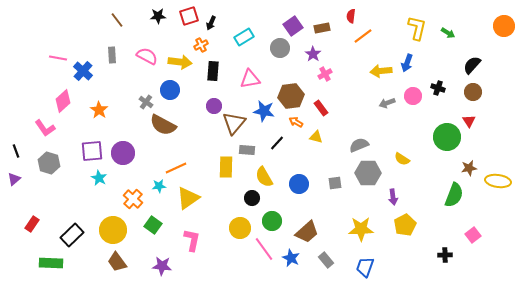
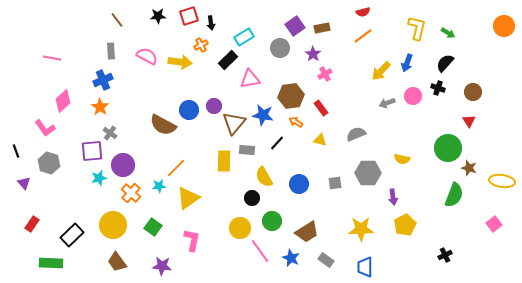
red semicircle at (351, 16): moved 12 px right, 4 px up; rotated 112 degrees counterclockwise
black arrow at (211, 23): rotated 32 degrees counterclockwise
purple square at (293, 26): moved 2 px right
gray rectangle at (112, 55): moved 1 px left, 4 px up
pink line at (58, 58): moved 6 px left
black semicircle at (472, 65): moved 27 px left, 2 px up
blue cross at (83, 71): moved 20 px right, 9 px down; rotated 24 degrees clockwise
black rectangle at (213, 71): moved 15 px right, 11 px up; rotated 42 degrees clockwise
yellow arrow at (381, 71): rotated 40 degrees counterclockwise
blue circle at (170, 90): moved 19 px right, 20 px down
gray cross at (146, 102): moved 36 px left, 31 px down
orange star at (99, 110): moved 1 px right, 3 px up
blue star at (264, 111): moved 1 px left, 4 px down
yellow triangle at (316, 137): moved 4 px right, 3 px down
green circle at (447, 137): moved 1 px right, 11 px down
gray semicircle at (359, 145): moved 3 px left, 11 px up
purple circle at (123, 153): moved 12 px down
yellow semicircle at (402, 159): rotated 21 degrees counterclockwise
yellow rectangle at (226, 167): moved 2 px left, 6 px up
orange line at (176, 168): rotated 20 degrees counterclockwise
brown star at (469, 168): rotated 28 degrees clockwise
cyan star at (99, 178): rotated 28 degrees clockwise
purple triangle at (14, 179): moved 10 px right, 4 px down; rotated 32 degrees counterclockwise
yellow ellipse at (498, 181): moved 4 px right
orange cross at (133, 199): moved 2 px left, 6 px up
green square at (153, 225): moved 2 px down
yellow circle at (113, 230): moved 5 px up
brown trapezoid at (307, 232): rotated 10 degrees clockwise
pink square at (473, 235): moved 21 px right, 11 px up
pink line at (264, 249): moved 4 px left, 2 px down
black cross at (445, 255): rotated 24 degrees counterclockwise
gray rectangle at (326, 260): rotated 14 degrees counterclockwise
blue trapezoid at (365, 267): rotated 20 degrees counterclockwise
